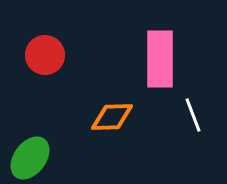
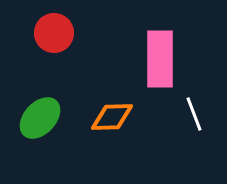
red circle: moved 9 px right, 22 px up
white line: moved 1 px right, 1 px up
green ellipse: moved 10 px right, 40 px up; rotated 6 degrees clockwise
